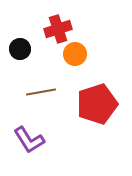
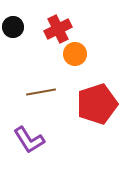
red cross: rotated 8 degrees counterclockwise
black circle: moved 7 px left, 22 px up
